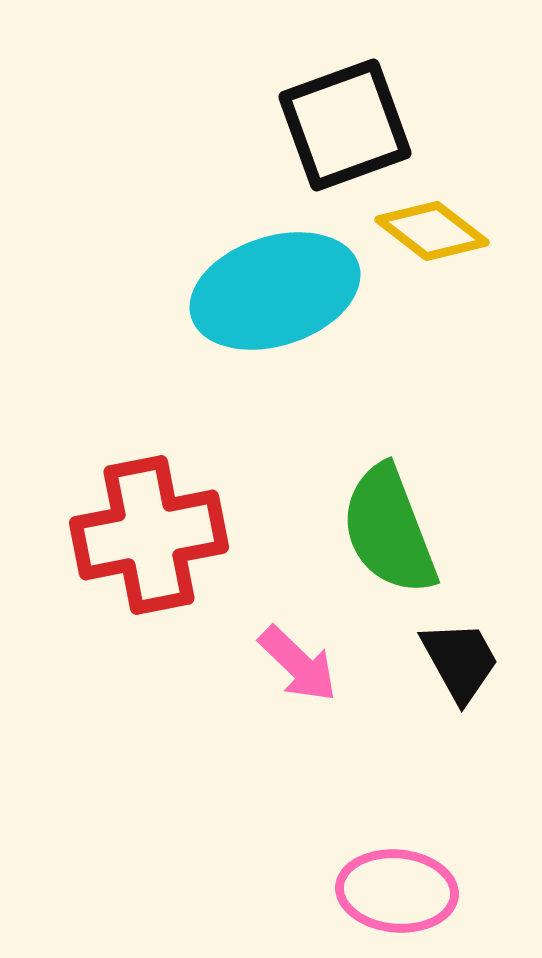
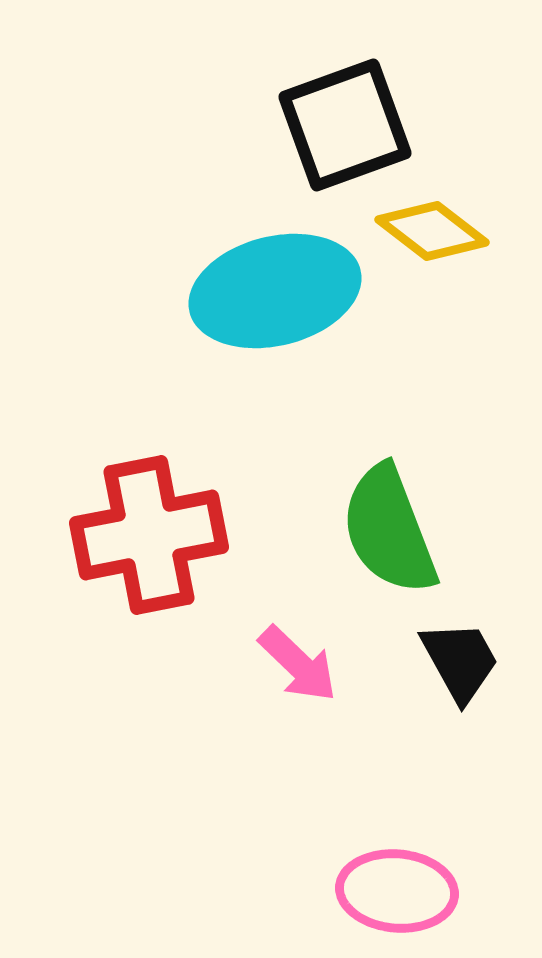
cyan ellipse: rotated 4 degrees clockwise
